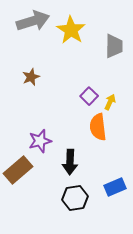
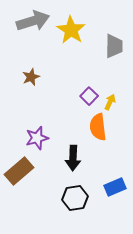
purple star: moved 3 px left, 3 px up
black arrow: moved 3 px right, 4 px up
brown rectangle: moved 1 px right, 1 px down
